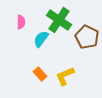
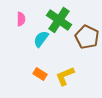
pink semicircle: moved 3 px up
orange rectangle: rotated 16 degrees counterclockwise
